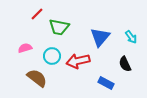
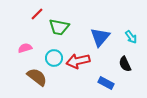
cyan circle: moved 2 px right, 2 px down
brown semicircle: moved 1 px up
